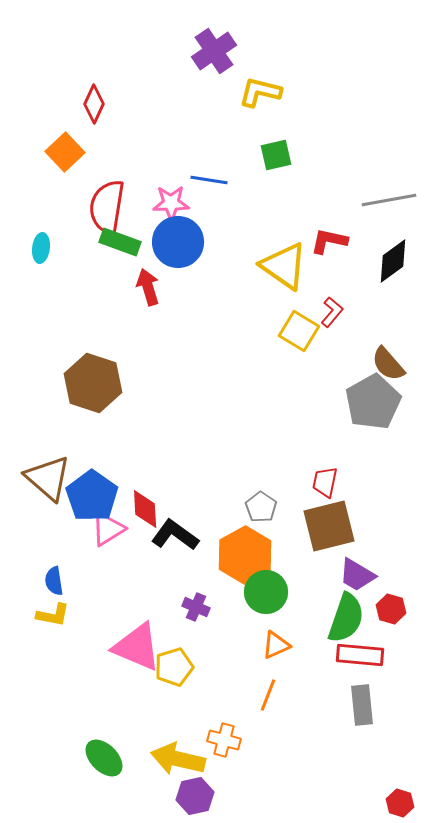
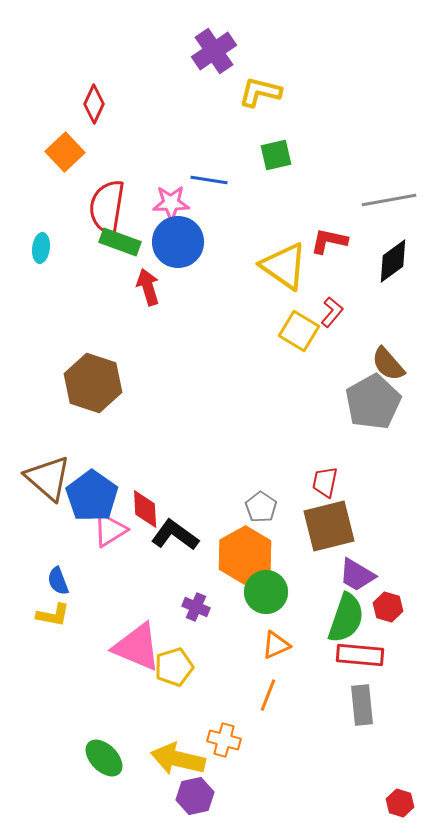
pink triangle at (108, 529): moved 2 px right, 1 px down
blue semicircle at (54, 581): moved 4 px right; rotated 12 degrees counterclockwise
red hexagon at (391, 609): moved 3 px left, 2 px up
